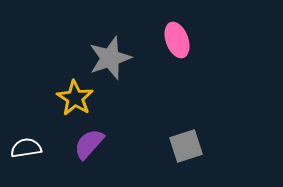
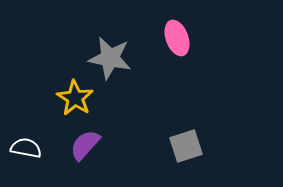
pink ellipse: moved 2 px up
gray star: rotated 30 degrees clockwise
purple semicircle: moved 4 px left, 1 px down
white semicircle: rotated 20 degrees clockwise
